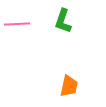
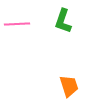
orange trapezoid: rotated 30 degrees counterclockwise
